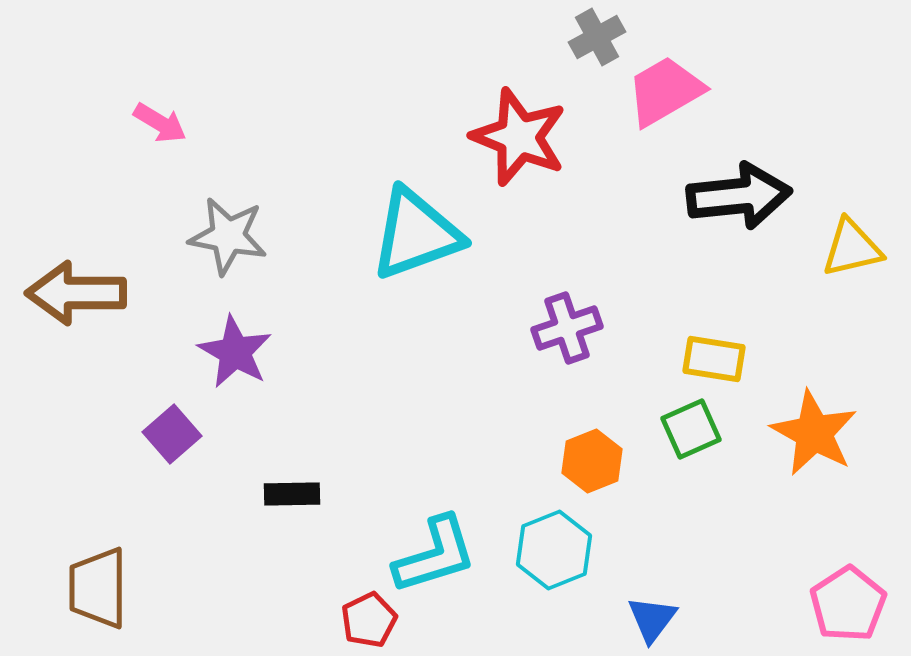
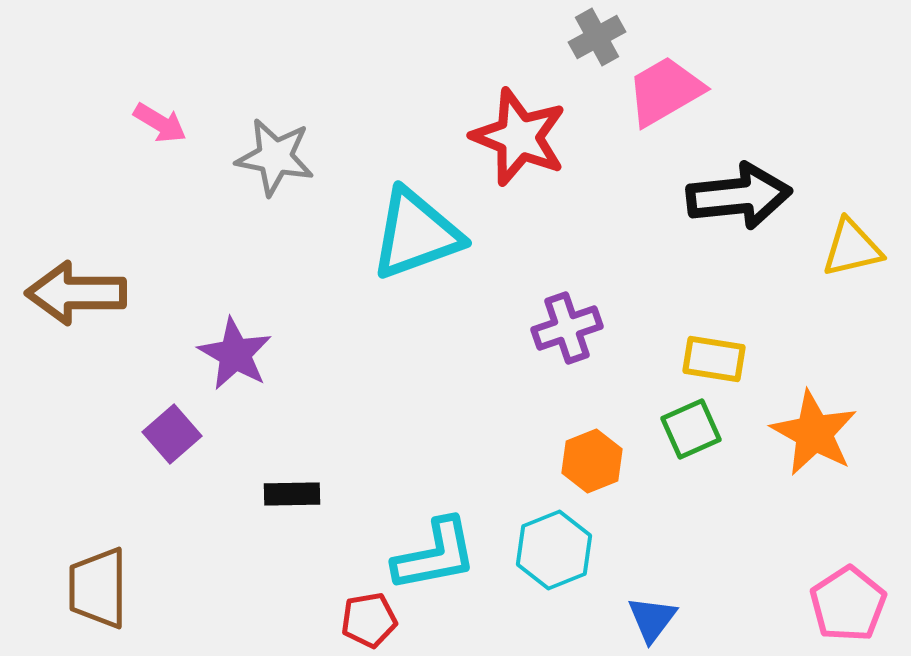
gray star: moved 47 px right, 79 px up
purple star: moved 2 px down
cyan L-shape: rotated 6 degrees clockwise
red pentagon: rotated 16 degrees clockwise
